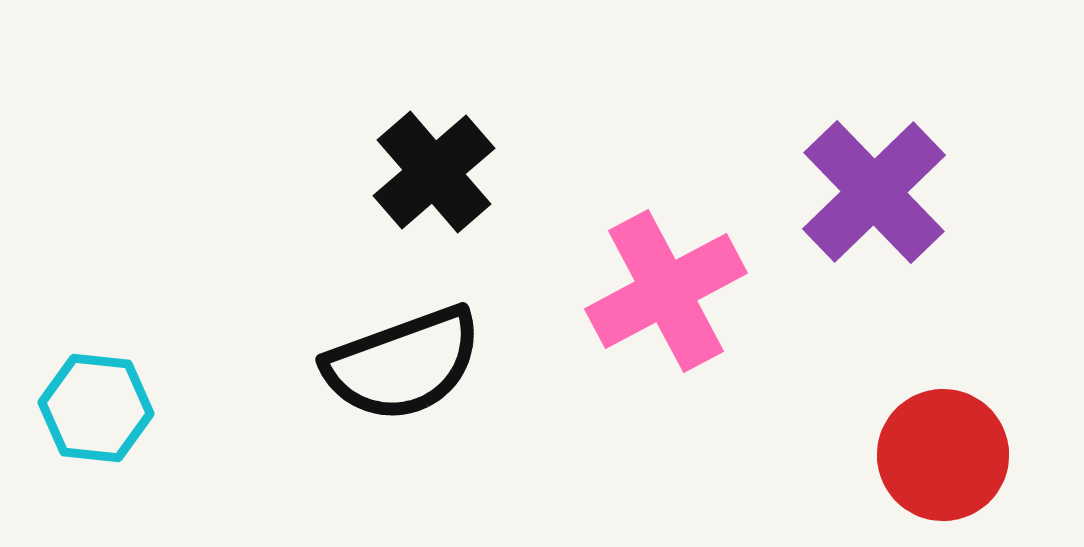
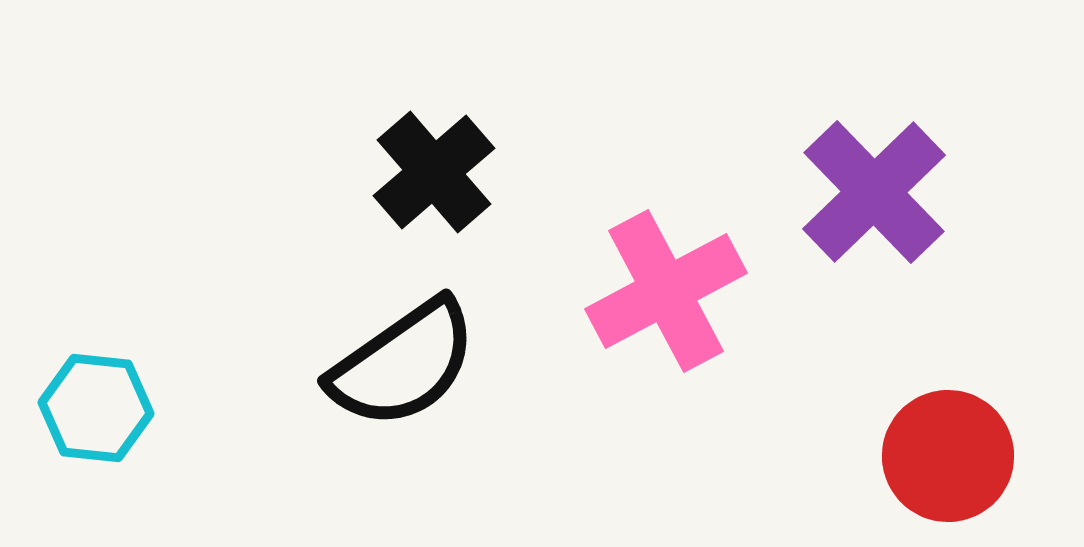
black semicircle: rotated 15 degrees counterclockwise
red circle: moved 5 px right, 1 px down
